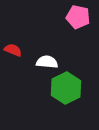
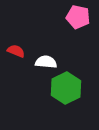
red semicircle: moved 3 px right, 1 px down
white semicircle: moved 1 px left
